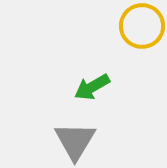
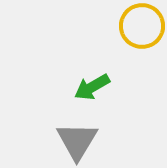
gray triangle: moved 2 px right
